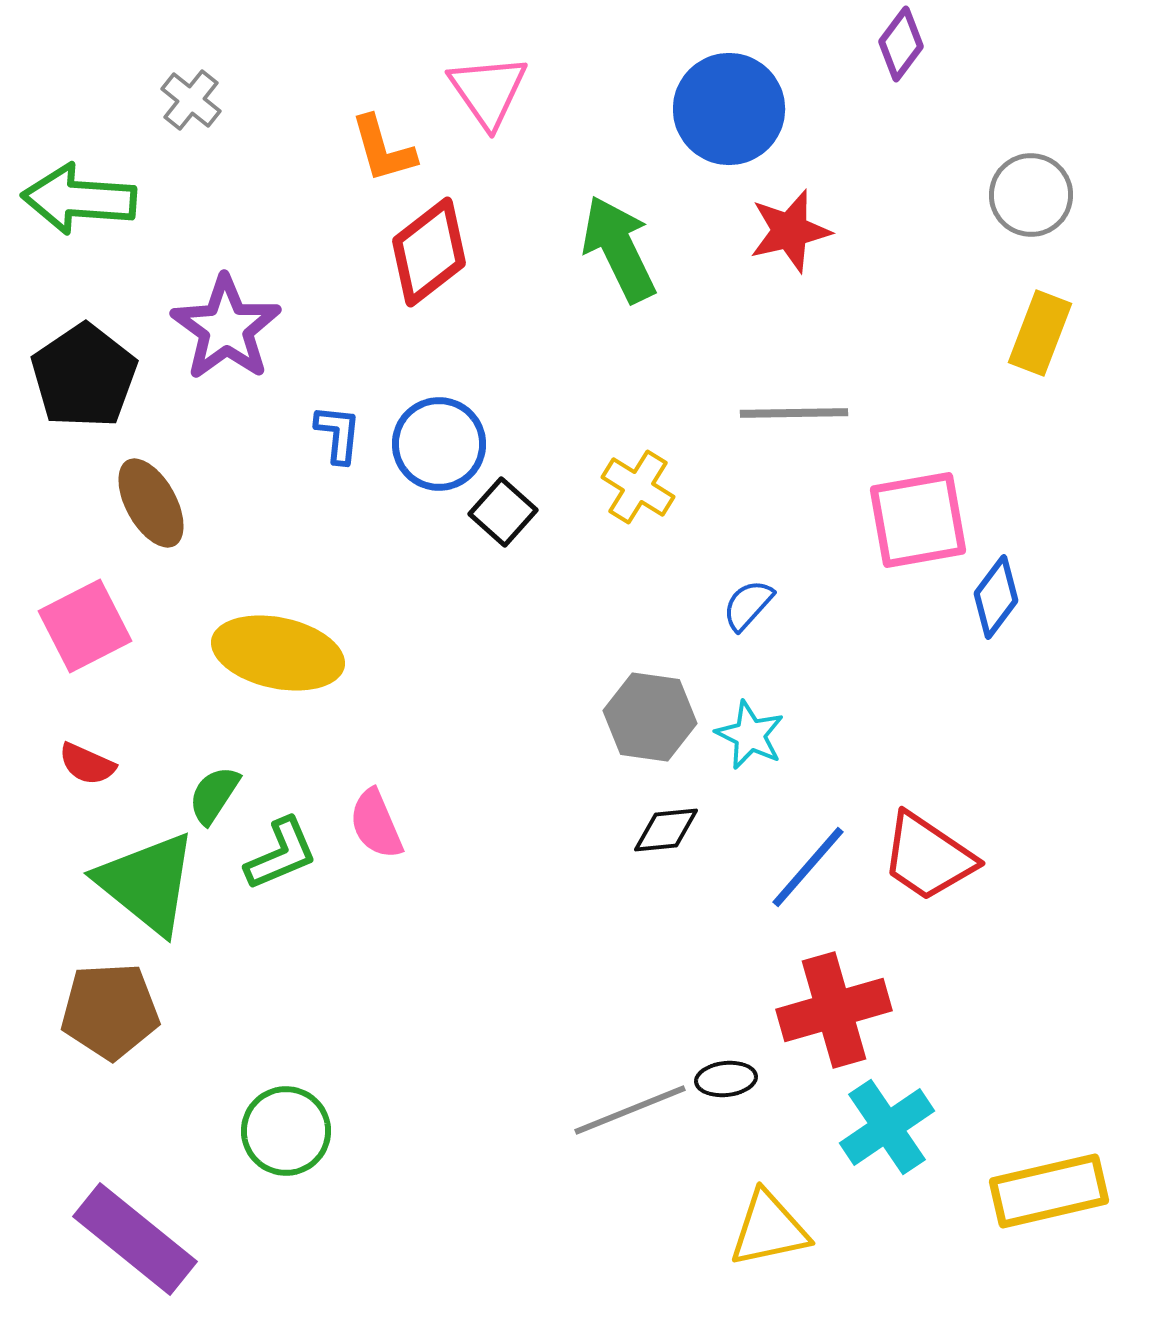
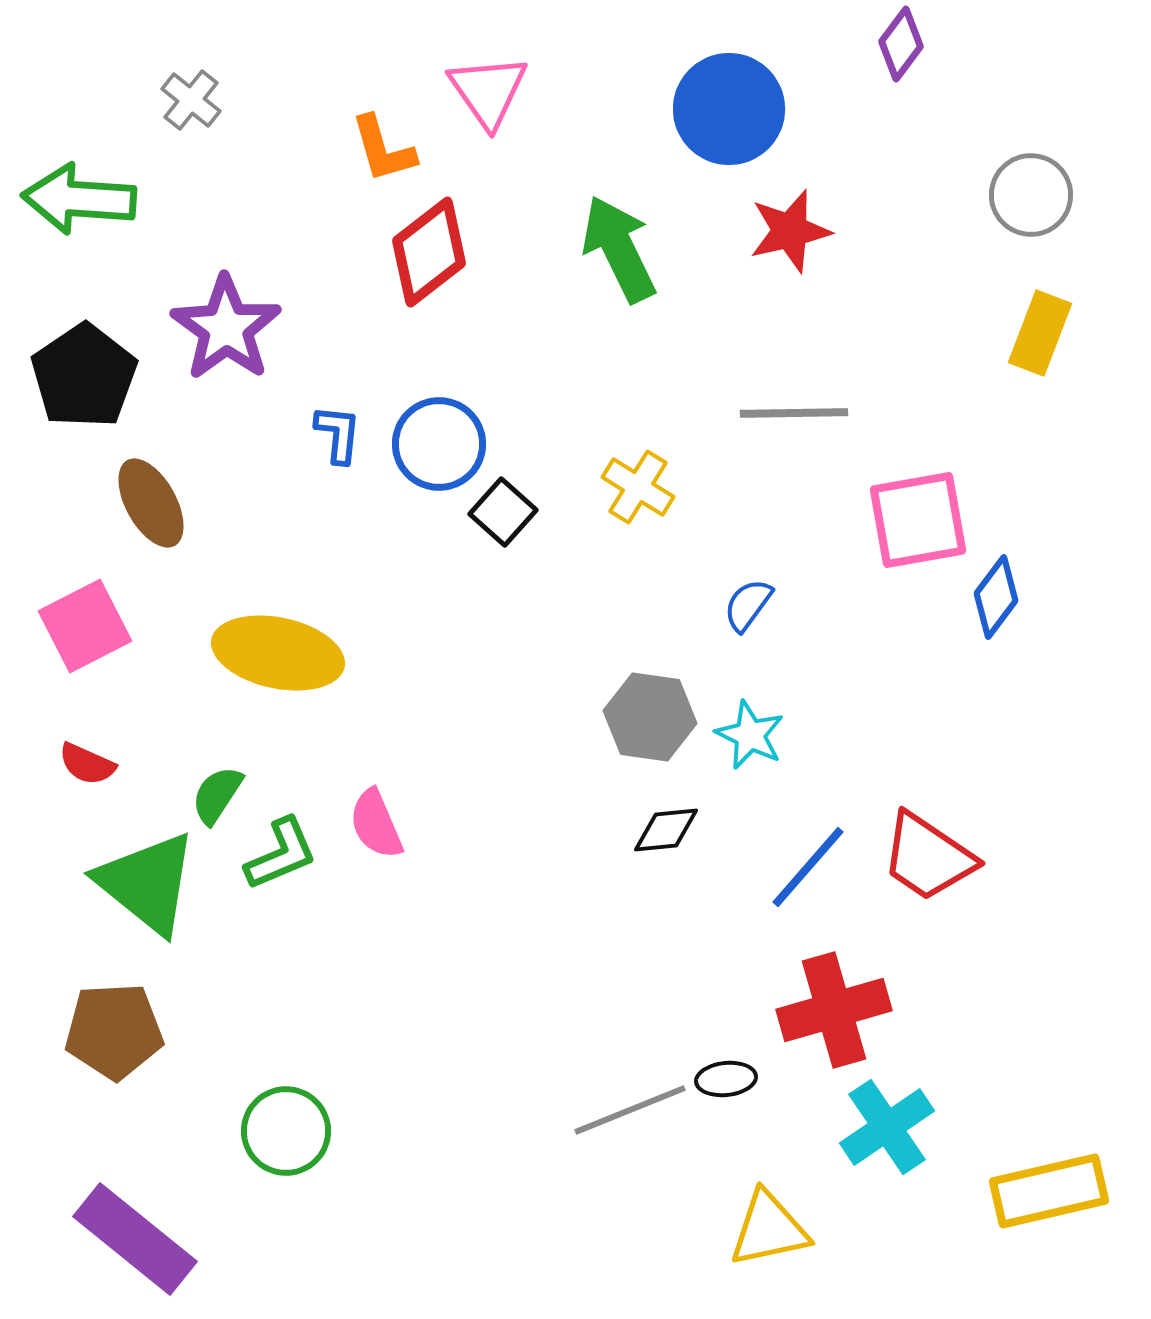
blue semicircle at (748, 605): rotated 6 degrees counterclockwise
green semicircle at (214, 795): moved 3 px right
brown pentagon at (110, 1011): moved 4 px right, 20 px down
